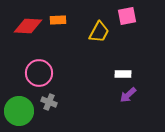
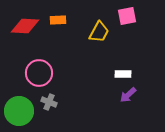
red diamond: moved 3 px left
